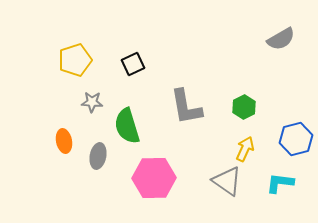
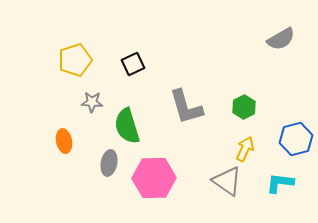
gray L-shape: rotated 6 degrees counterclockwise
gray ellipse: moved 11 px right, 7 px down
